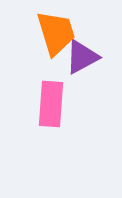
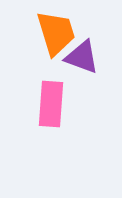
purple triangle: rotated 48 degrees clockwise
